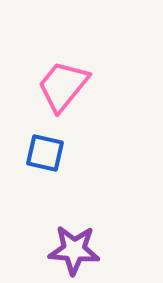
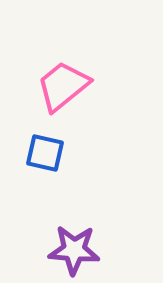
pink trapezoid: rotated 12 degrees clockwise
